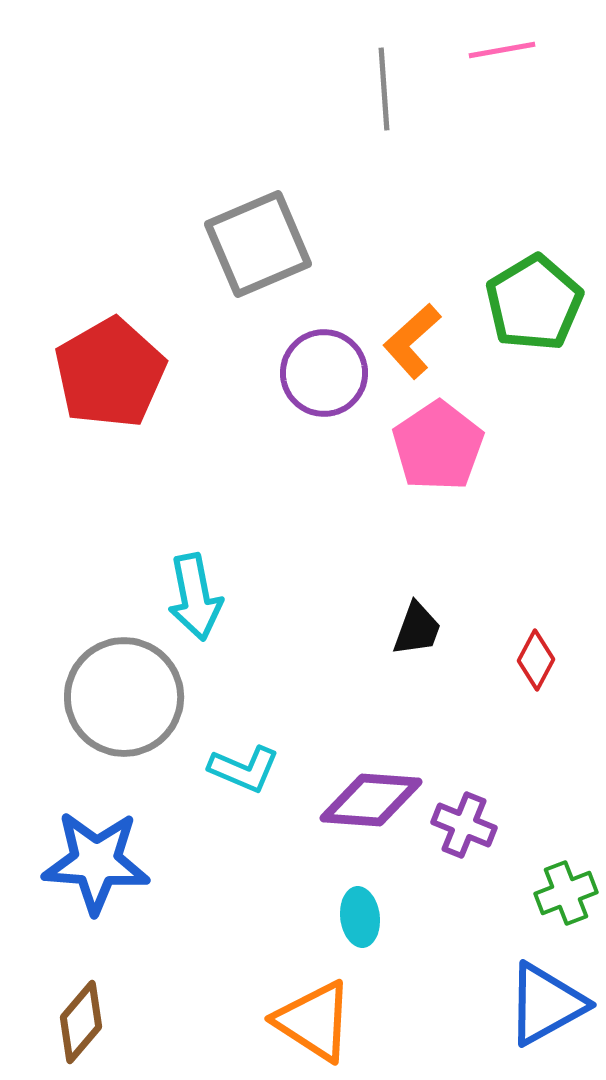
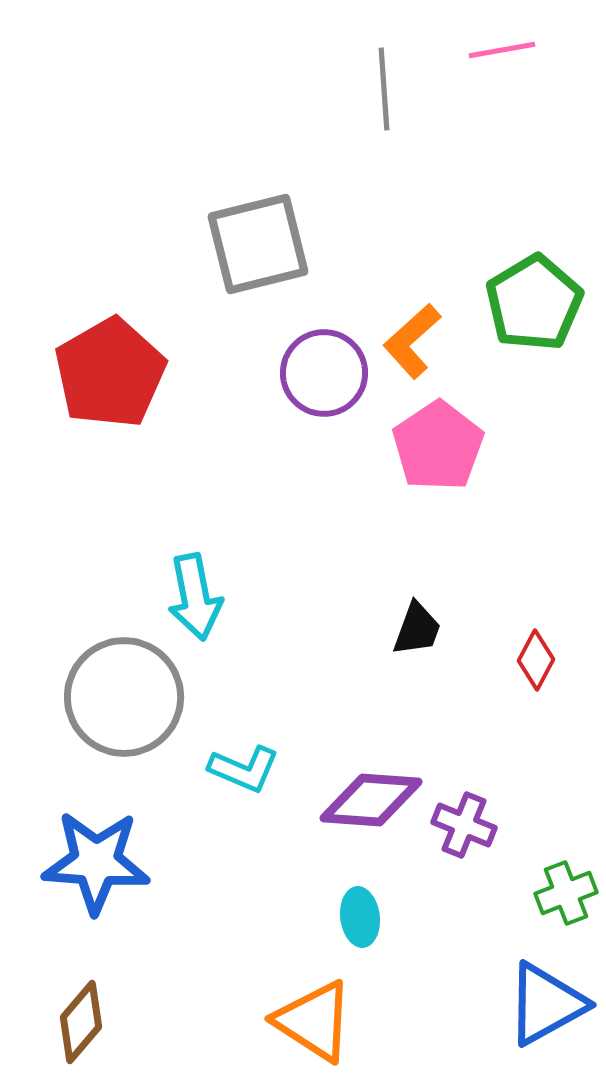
gray square: rotated 9 degrees clockwise
